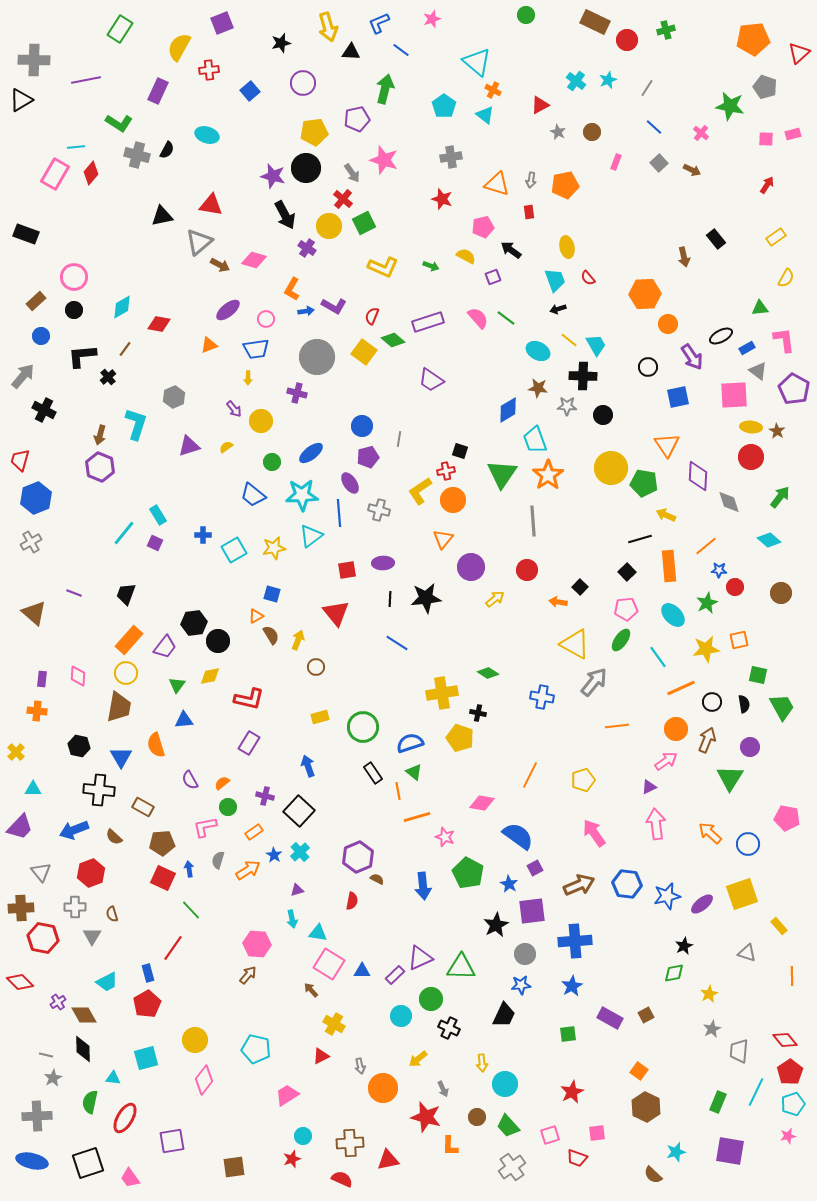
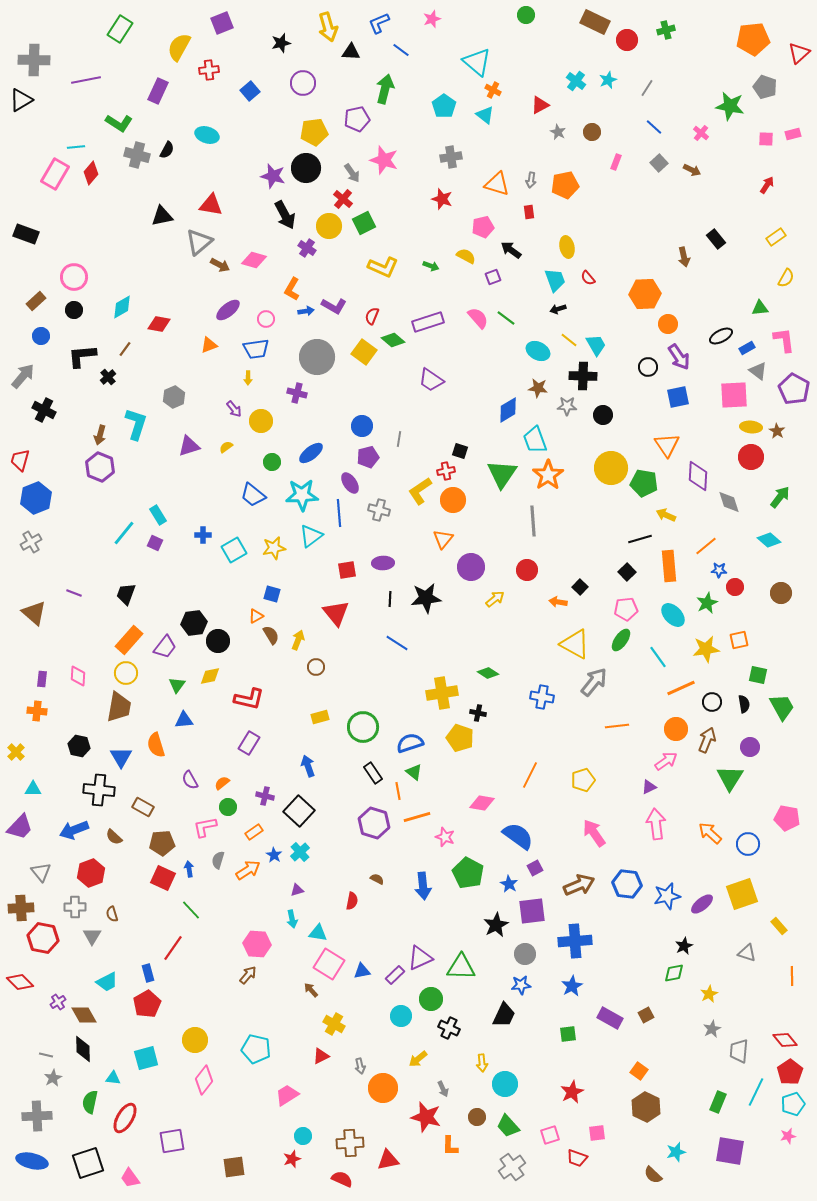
purple arrow at (692, 357): moved 13 px left
purple hexagon at (358, 857): moved 16 px right, 34 px up; rotated 20 degrees counterclockwise
blue triangle at (362, 971): rotated 12 degrees counterclockwise
